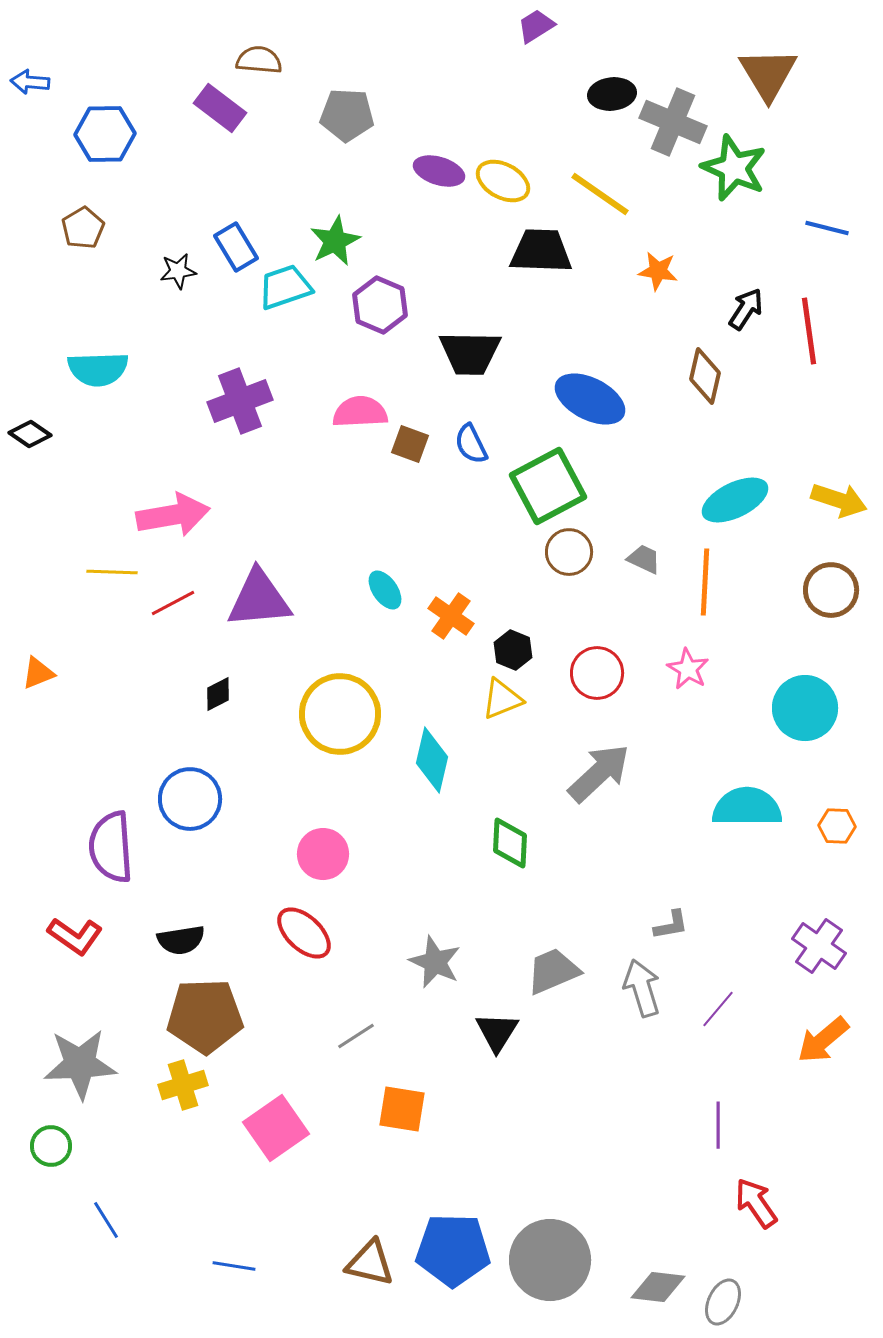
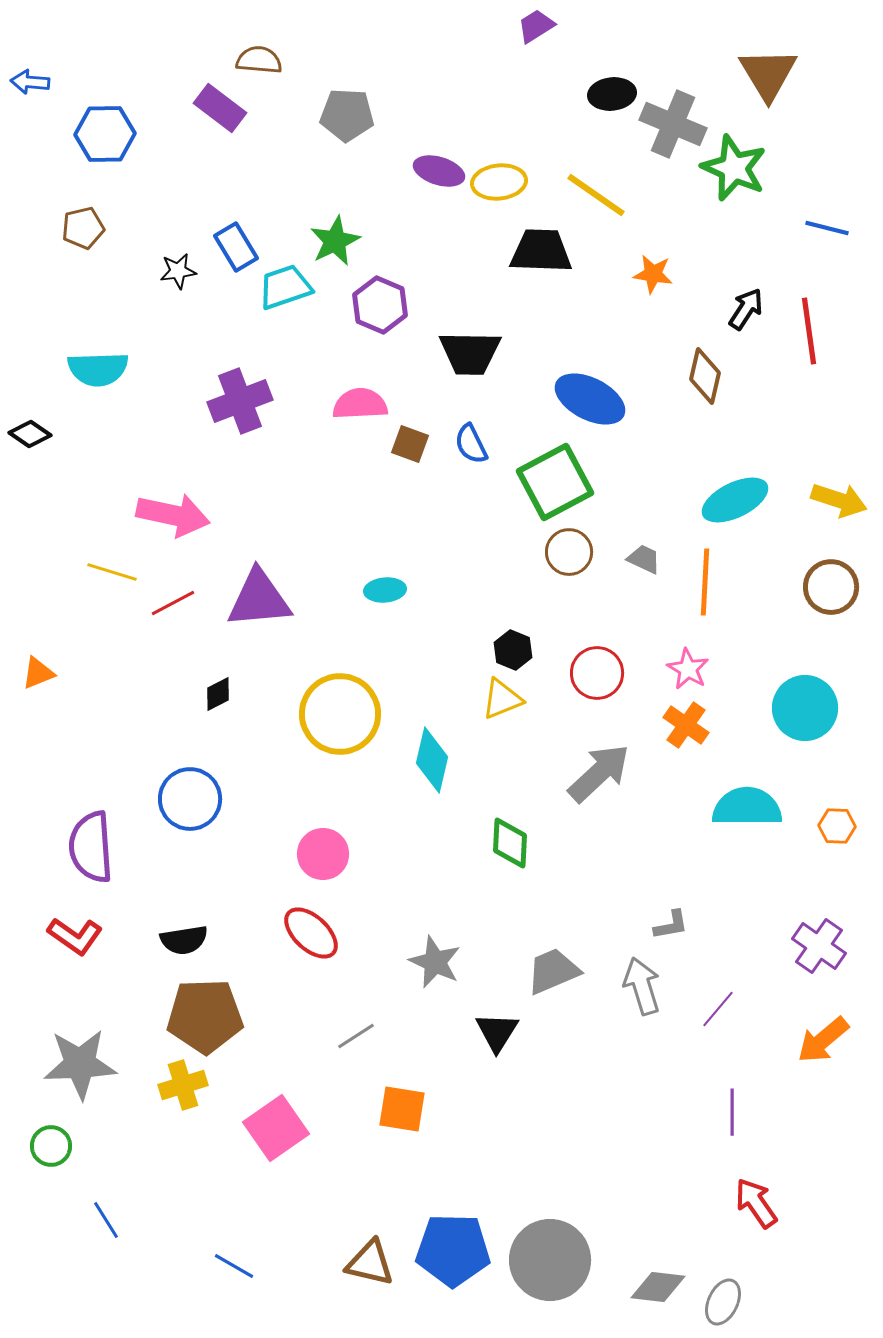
gray cross at (673, 122): moved 2 px down
yellow ellipse at (503, 181): moved 4 px left, 1 px down; rotated 34 degrees counterclockwise
yellow line at (600, 194): moved 4 px left, 1 px down
brown pentagon at (83, 228): rotated 18 degrees clockwise
orange star at (658, 271): moved 5 px left, 3 px down
pink semicircle at (360, 412): moved 8 px up
green square at (548, 486): moved 7 px right, 4 px up
pink arrow at (173, 515): rotated 22 degrees clockwise
yellow line at (112, 572): rotated 15 degrees clockwise
cyan ellipse at (385, 590): rotated 60 degrees counterclockwise
brown circle at (831, 590): moved 3 px up
orange cross at (451, 616): moved 235 px right, 109 px down
purple semicircle at (111, 847): moved 20 px left
red ellipse at (304, 933): moved 7 px right
black semicircle at (181, 940): moved 3 px right
gray arrow at (642, 988): moved 2 px up
purple line at (718, 1125): moved 14 px right, 13 px up
blue line at (234, 1266): rotated 21 degrees clockwise
